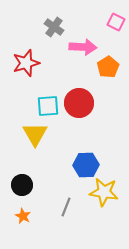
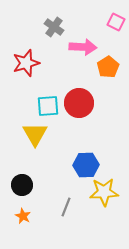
yellow star: rotated 12 degrees counterclockwise
